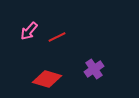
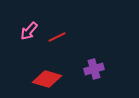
purple cross: rotated 18 degrees clockwise
